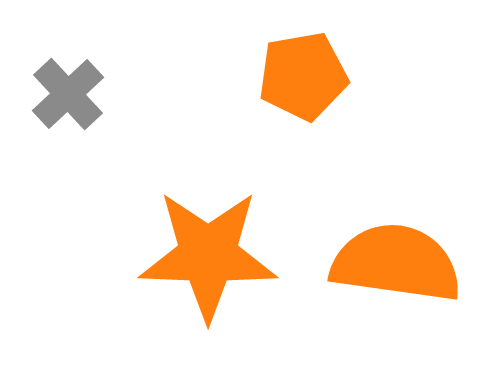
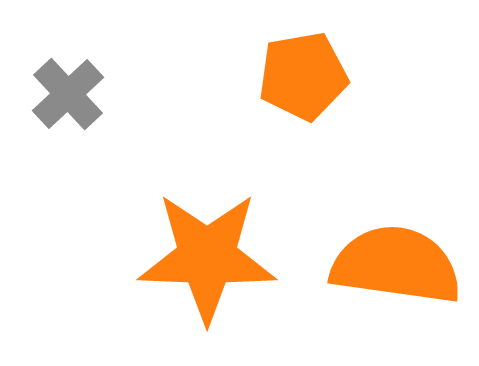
orange star: moved 1 px left, 2 px down
orange semicircle: moved 2 px down
